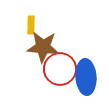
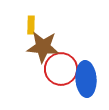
red circle: moved 1 px right
blue ellipse: moved 2 px down
